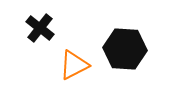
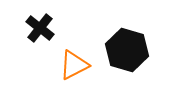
black hexagon: moved 2 px right, 1 px down; rotated 12 degrees clockwise
